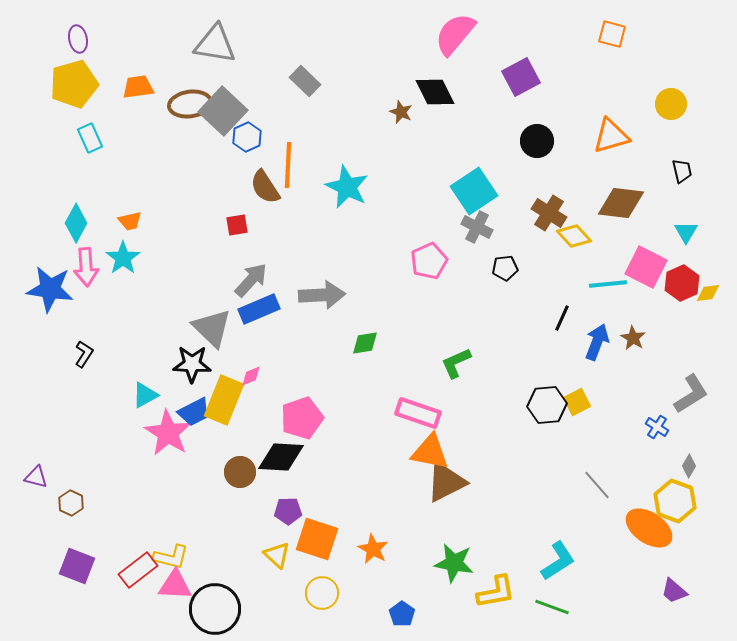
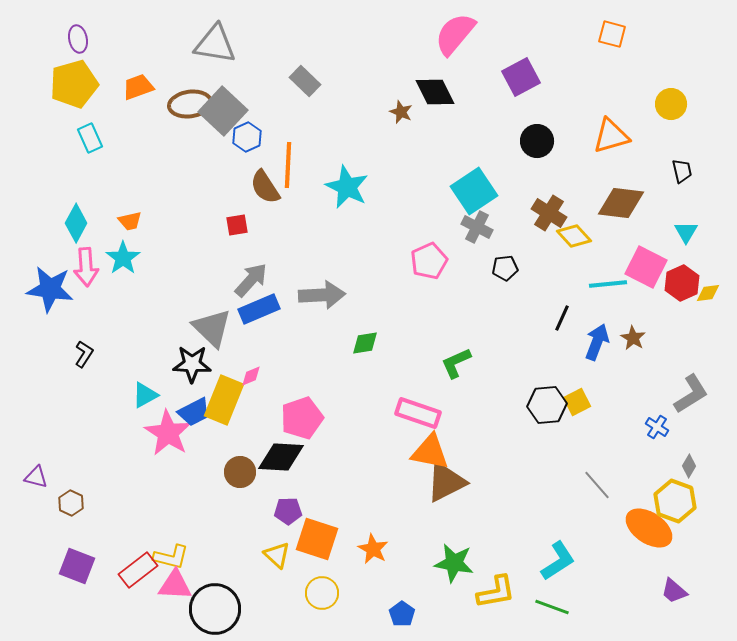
orange trapezoid at (138, 87): rotated 12 degrees counterclockwise
